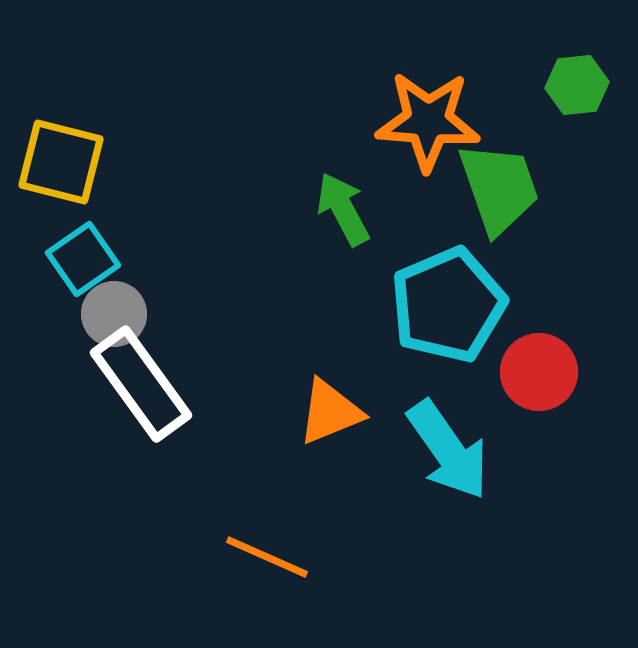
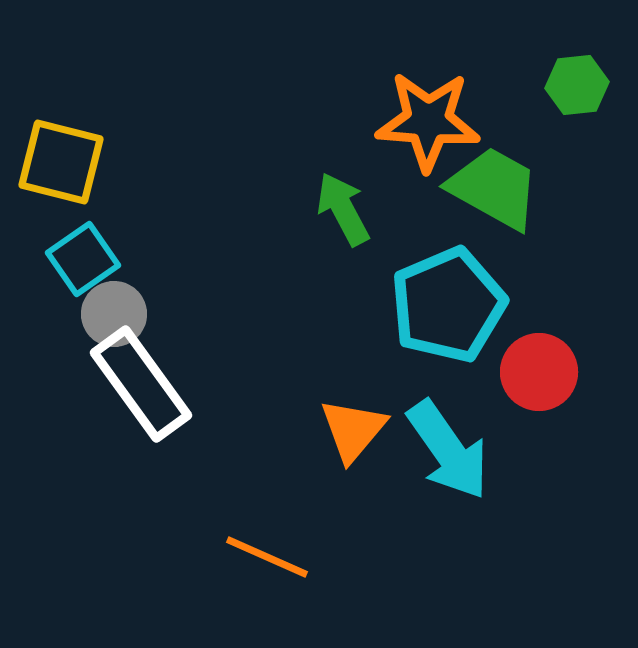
green trapezoid: moved 5 px left; rotated 42 degrees counterclockwise
orange triangle: moved 23 px right, 18 px down; rotated 28 degrees counterclockwise
